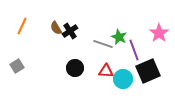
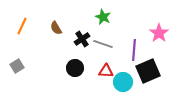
black cross: moved 12 px right, 8 px down
green star: moved 16 px left, 20 px up
purple line: rotated 25 degrees clockwise
cyan circle: moved 3 px down
